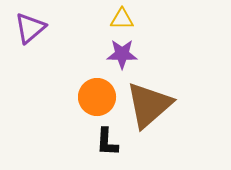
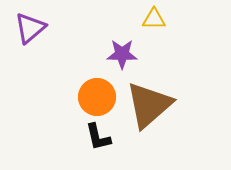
yellow triangle: moved 32 px right
black L-shape: moved 9 px left, 5 px up; rotated 16 degrees counterclockwise
